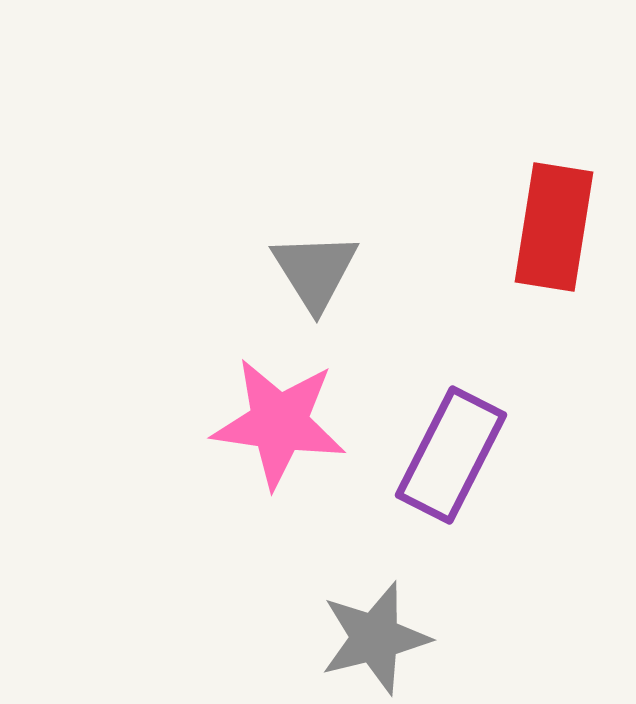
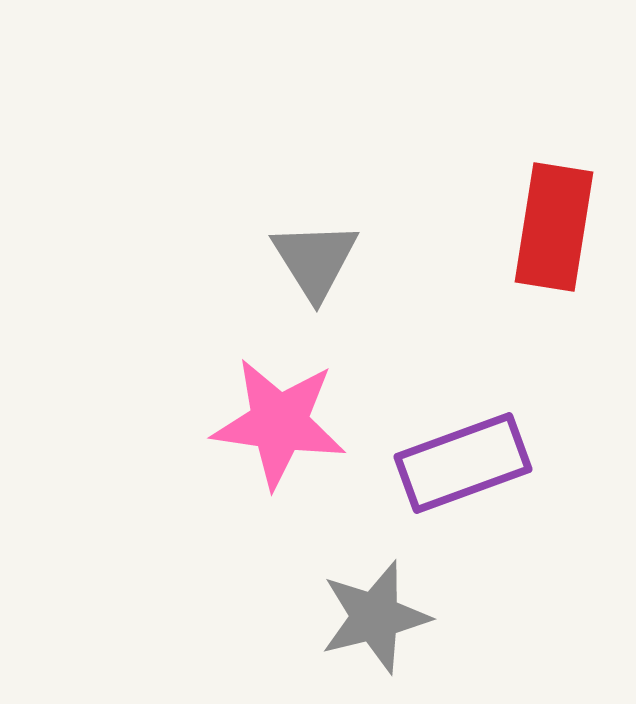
gray triangle: moved 11 px up
purple rectangle: moved 12 px right, 8 px down; rotated 43 degrees clockwise
gray star: moved 21 px up
